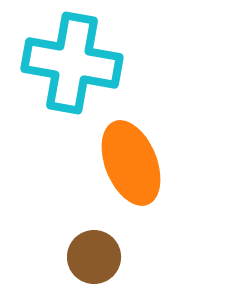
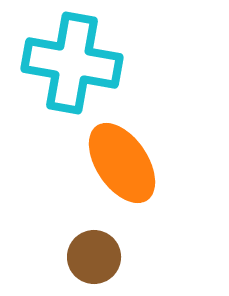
orange ellipse: moved 9 px left; rotated 12 degrees counterclockwise
